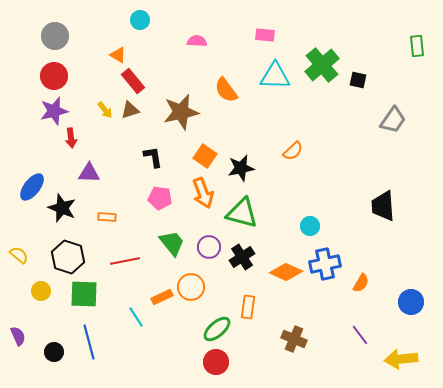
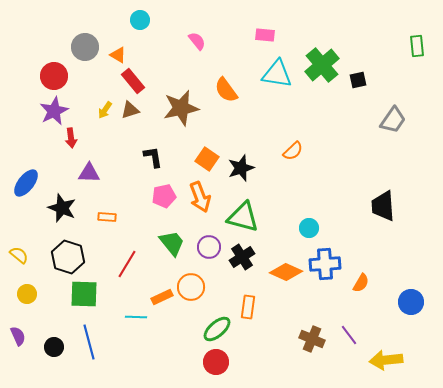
gray circle at (55, 36): moved 30 px right, 11 px down
pink semicircle at (197, 41): rotated 48 degrees clockwise
cyan triangle at (275, 76): moved 2 px right, 2 px up; rotated 8 degrees clockwise
black square at (358, 80): rotated 24 degrees counterclockwise
yellow arrow at (105, 110): rotated 72 degrees clockwise
purple star at (54, 111): rotated 12 degrees counterclockwise
brown star at (181, 112): moved 4 px up
orange square at (205, 156): moved 2 px right, 3 px down
black star at (241, 168): rotated 8 degrees counterclockwise
blue ellipse at (32, 187): moved 6 px left, 4 px up
orange arrow at (203, 193): moved 3 px left, 4 px down
pink pentagon at (160, 198): moved 4 px right, 2 px up; rotated 20 degrees counterclockwise
green triangle at (242, 213): moved 1 px right, 4 px down
cyan circle at (310, 226): moved 1 px left, 2 px down
red line at (125, 261): moved 2 px right, 3 px down; rotated 48 degrees counterclockwise
blue cross at (325, 264): rotated 8 degrees clockwise
yellow circle at (41, 291): moved 14 px left, 3 px down
cyan line at (136, 317): rotated 55 degrees counterclockwise
purple line at (360, 335): moved 11 px left
brown cross at (294, 339): moved 18 px right
black circle at (54, 352): moved 5 px up
yellow arrow at (401, 359): moved 15 px left, 1 px down
